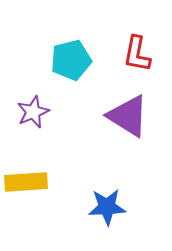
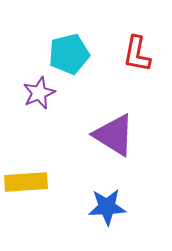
cyan pentagon: moved 2 px left, 6 px up
purple star: moved 6 px right, 19 px up
purple triangle: moved 14 px left, 19 px down
